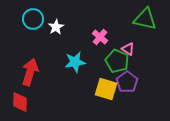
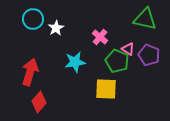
white star: moved 1 px down
purple pentagon: moved 22 px right, 27 px up; rotated 15 degrees counterclockwise
yellow square: rotated 15 degrees counterclockwise
red diamond: moved 19 px right; rotated 40 degrees clockwise
